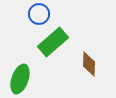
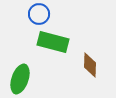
green rectangle: rotated 56 degrees clockwise
brown diamond: moved 1 px right, 1 px down
